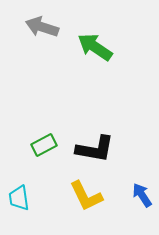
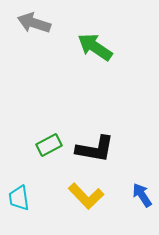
gray arrow: moved 8 px left, 4 px up
green rectangle: moved 5 px right
yellow L-shape: rotated 18 degrees counterclockwise
